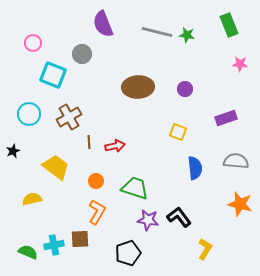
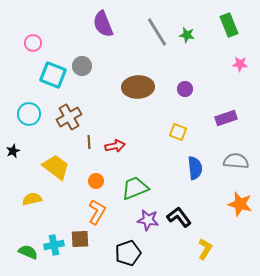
gray line: rotated 44 degrees clockwise
gray circle: moved 12 px down
green trapezoid: rotated 40 degrees counterclockwise
